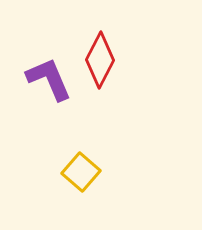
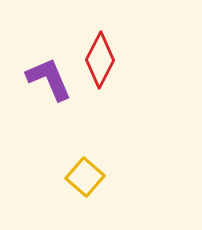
yellow square: moved 4 px right, 5 px down
